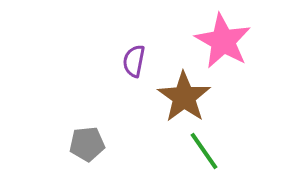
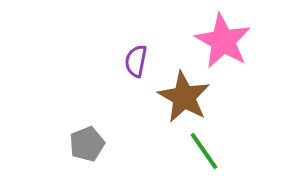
purple semicircle: moved 2 px right
brown star: rotated 6 degrees counterclockwise
gray pentagon: rotated 16 degrees counterclockwise
